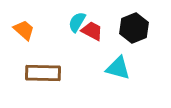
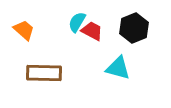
brown rectangle: moved 1 px right
